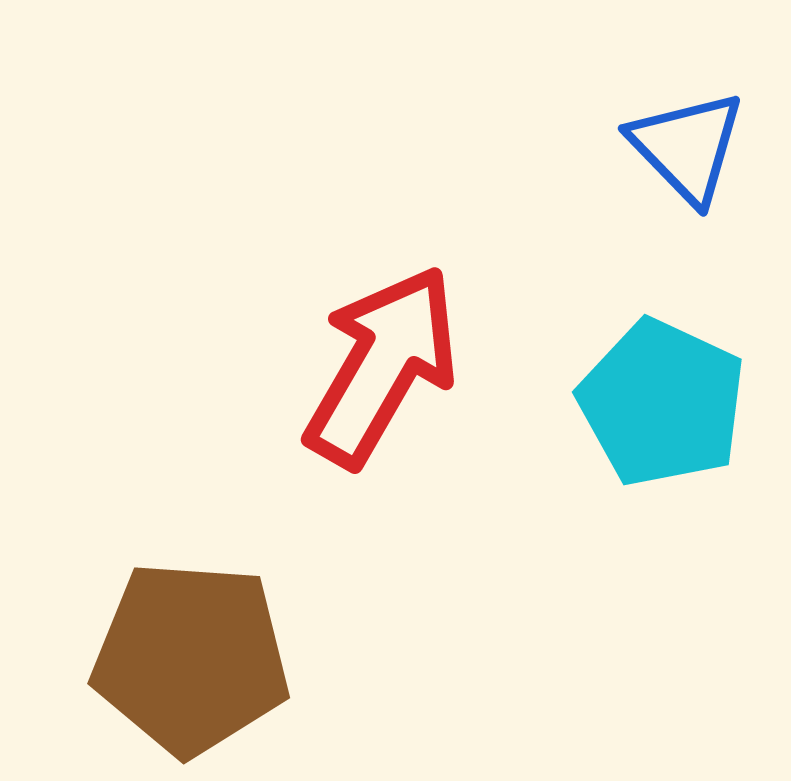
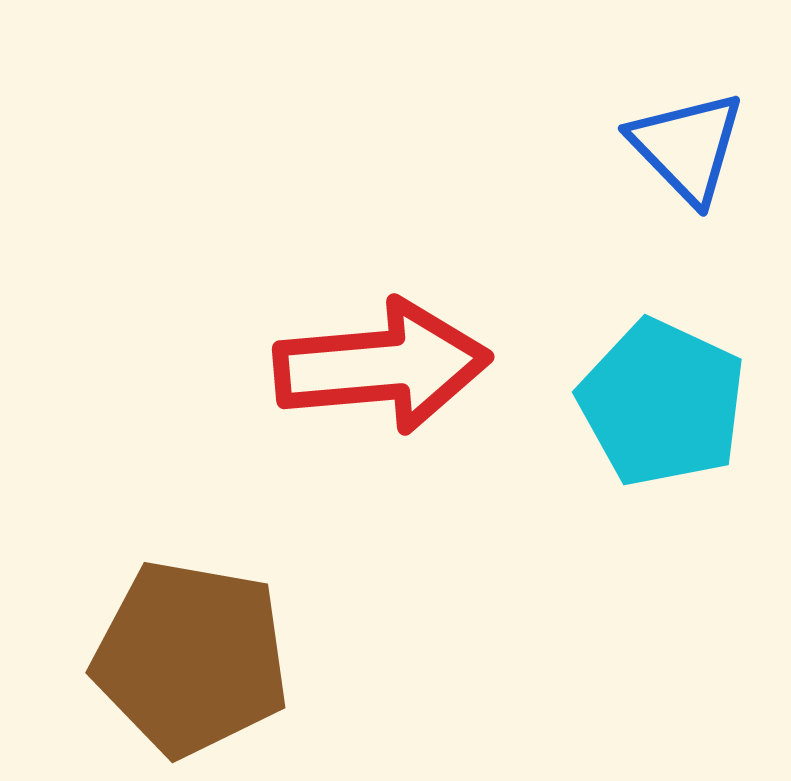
red arrow: rotated 55 degrees clockwise
brown pentagon: rotated 6 degrees clockwise
